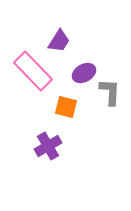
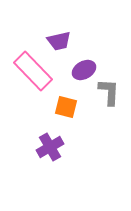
purple trapezoid: rotated 45 degrees clockwise
purple ellipse: moved 3 px up
gray L-shape: moved 1 px left
purple cross: moved 2 px right, 1 px down
